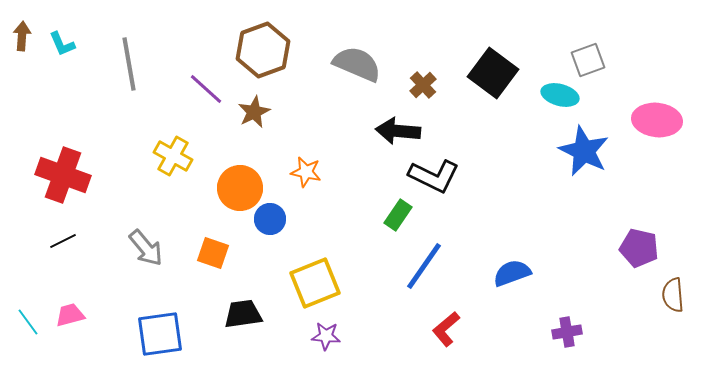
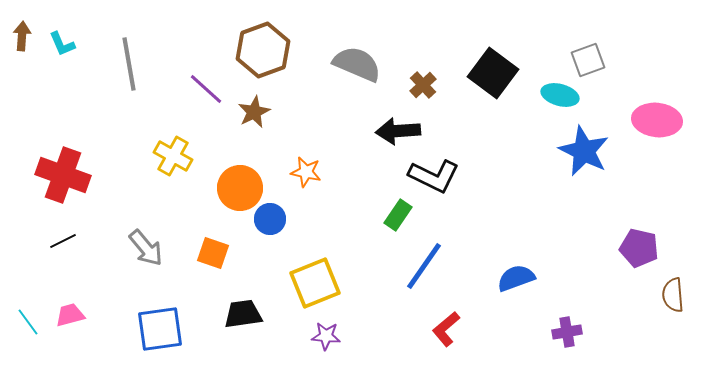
black arrow: rotated 9 degrees counterclockwise
blue semicircle: moved 4 px right, 5 px down
blue square: moved 5 px up
